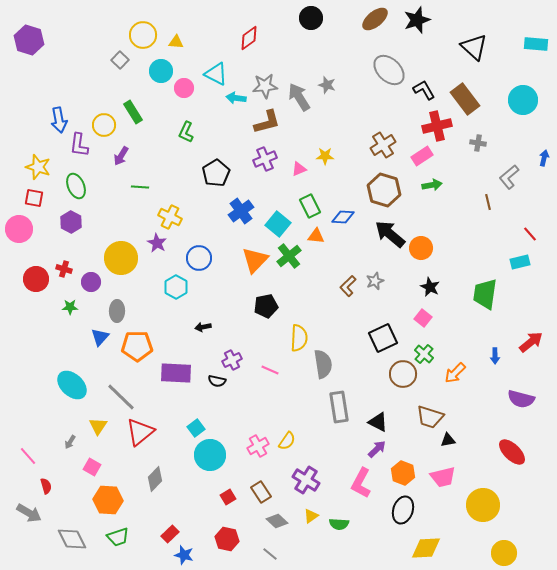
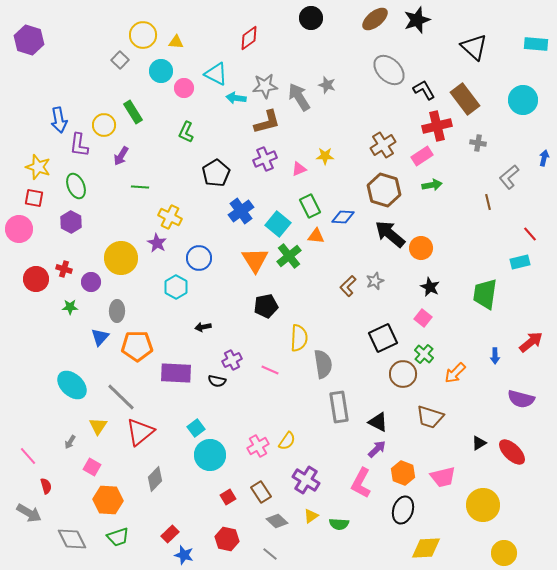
orange triangle at (255, 260): rotated 16 degrees counterclockwise
black triangle at (448, 440): moved 31 px right, 3 px down; rotated 21 degrees counterclockwise
